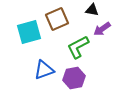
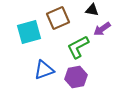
brown square: moved 1 px right, 1 px up
purple hexagon: moved 2 px right, 1 px up
